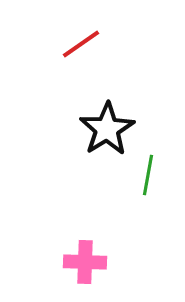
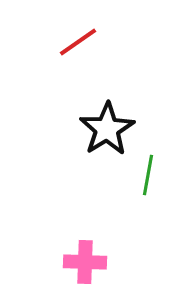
red line: moved 3 px left, 2 px up
